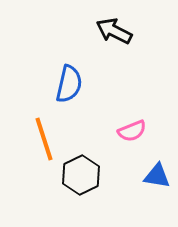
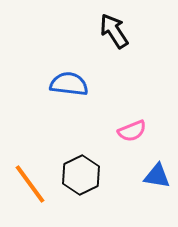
black arrow: rotated 30 degrees clockwise
blue semicircle: rotated 96 degrees counterclockwise
orange line: moved 14 px left, 45 px down; rotated 18 degrees counterclockwise
